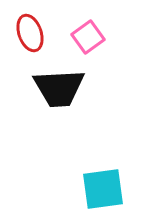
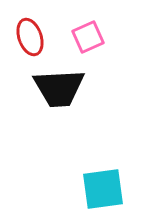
red ellipse: moved 4 px down
pink square: rotated 12 degrees clockwise
